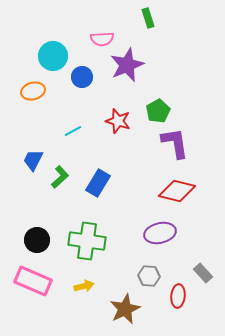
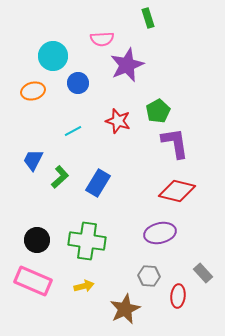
blue circle: moved 4 px left, 6 px down
